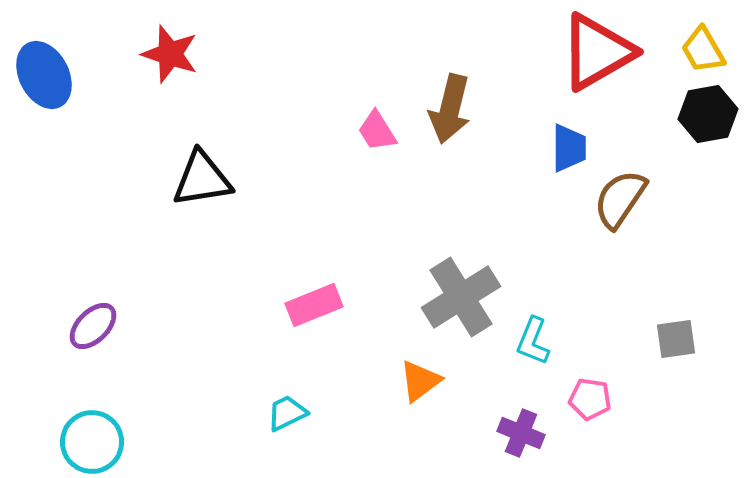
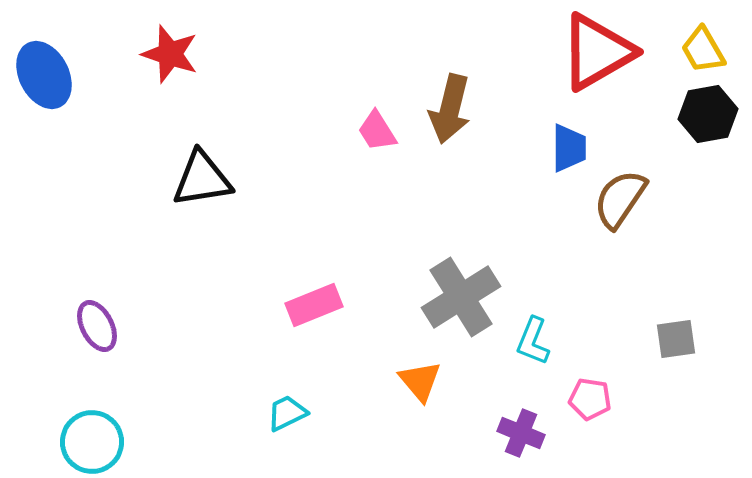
purple ellipse: moved 4 px right; rotated 72 degrees counterclockwise
orange triangle: rotated 33 degrees counterclockwise
